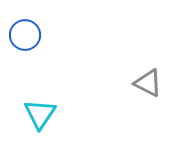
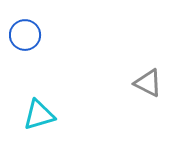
cyan triangle: moved 1 px left, 1 px down; rotated 40 degrees clockwise
